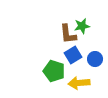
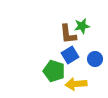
blue square: moved 3 px left
yellow arrow: moved 3 px left, 1 px down
